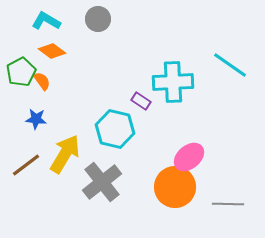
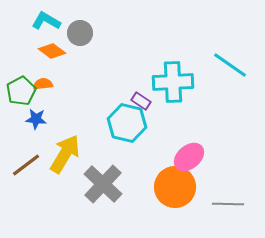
gray circle: moved 18 px left, 14 px down
green pentagon: moved 19 px down
orange semicircle: moved 1 px right, 3 px down; rotated 60 degrees counterclockwise
cyan hexagon: moved 12 px right, 6 px up
gray cross: moved 1 px right, 2 px down; rotated 9 degrees counterclockwise
